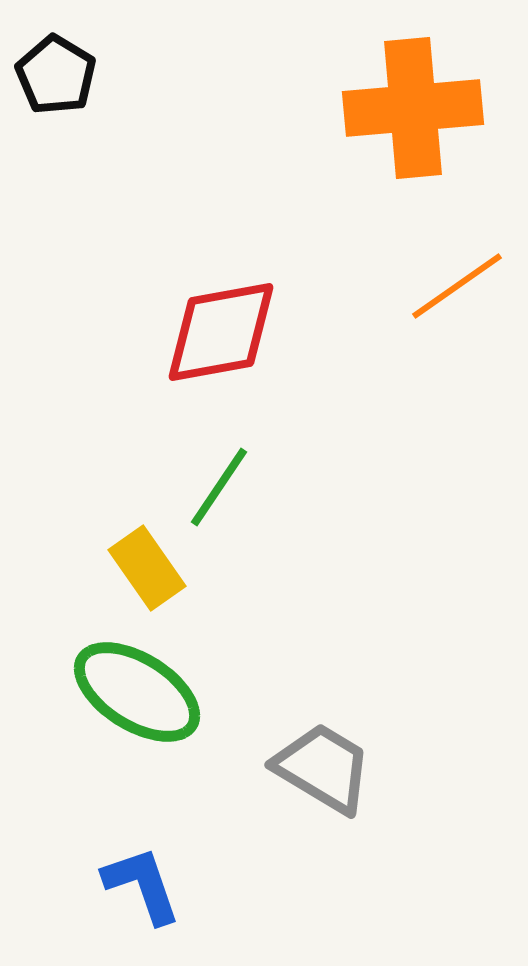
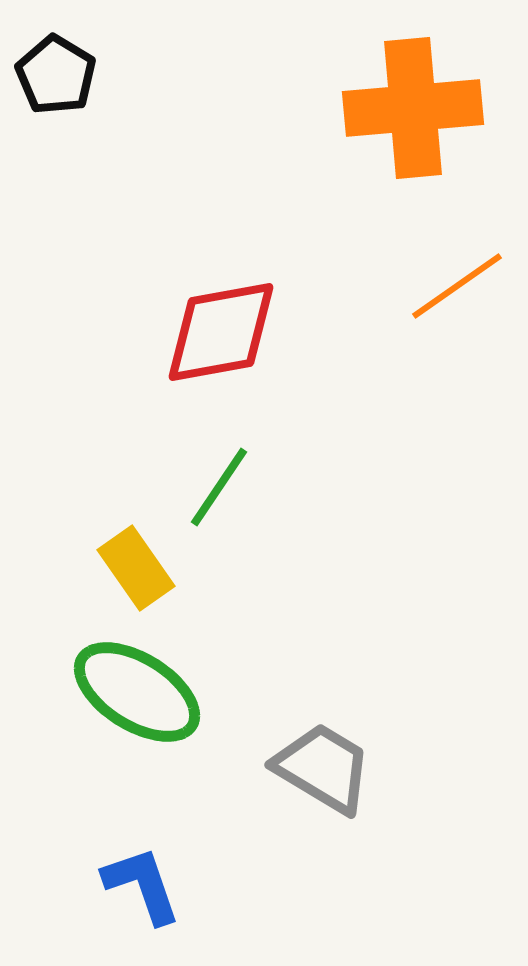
yellow rectangle: moved 11 px left
